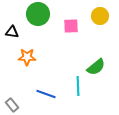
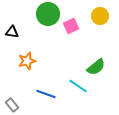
green circle: moved 10 px right
pink square: rotated 21 degrees counterclockwise
orange star: moved 4 px down; rotated 18 degrees counterclockwise
cyan line: rotated 54 degrees counterclockwise
